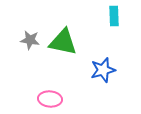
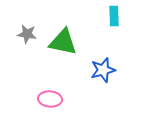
gray star: moved 3 px left, 6 px up
